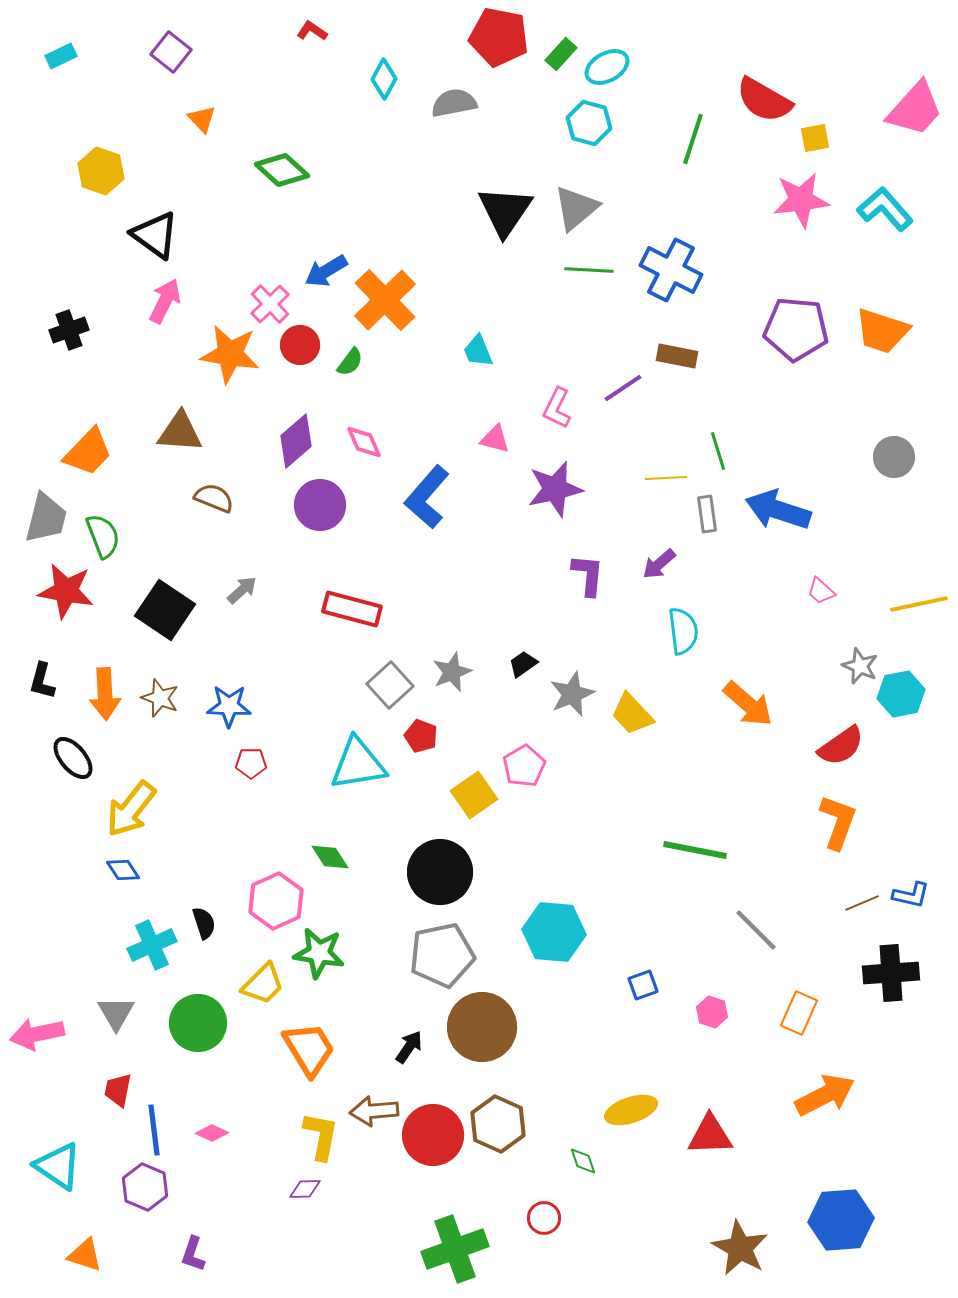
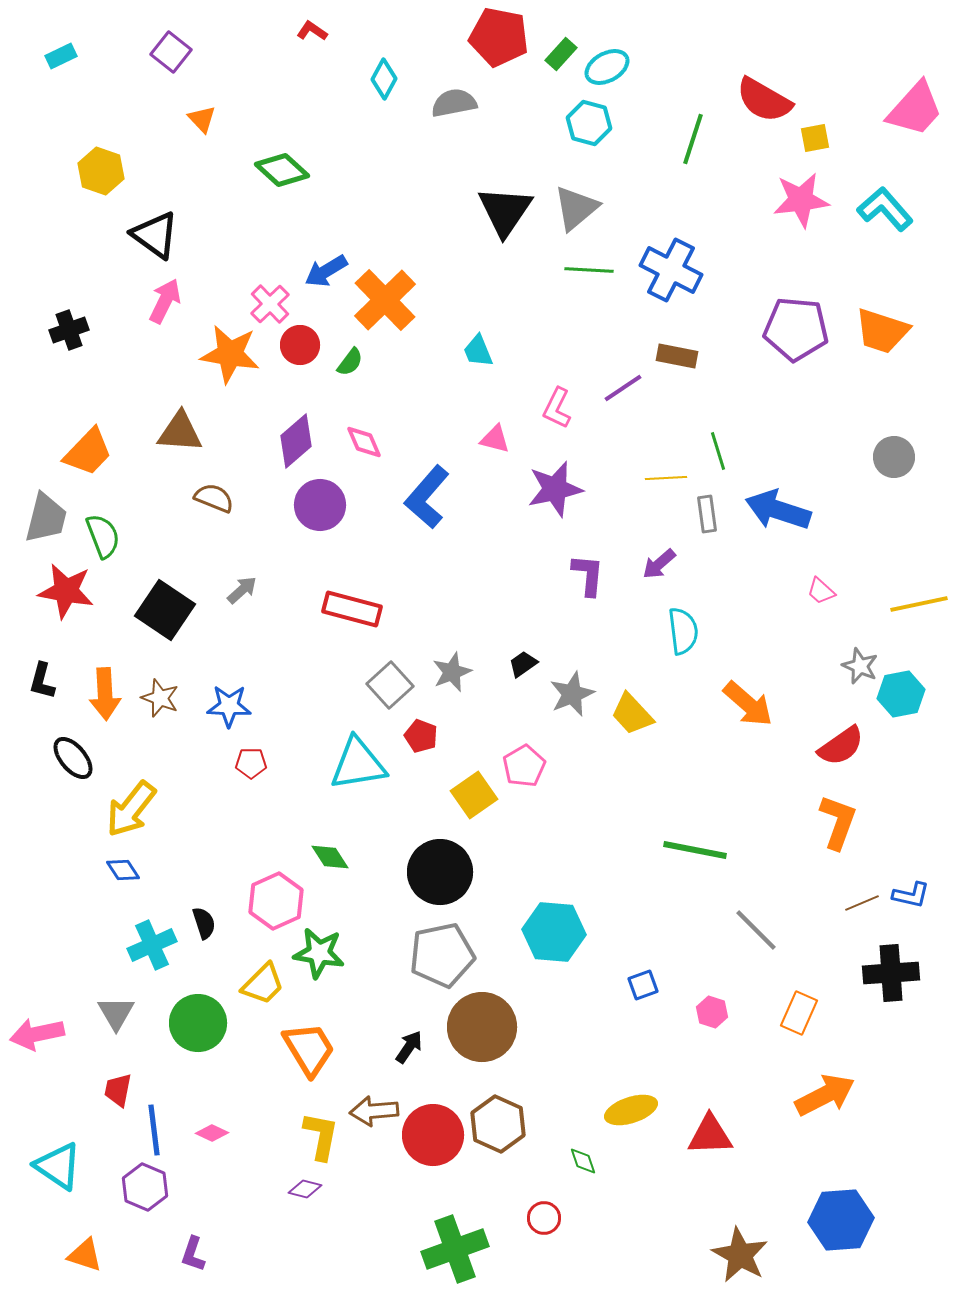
purple diamond at (305, 1189): rotated 16 degrees clockwise
brown star at (740, 1248): moved 7 px down
